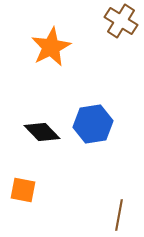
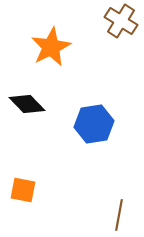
blue hexagon: moved 1 px right
black diamond: moved 15 px left, 28 px up
